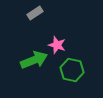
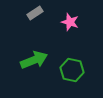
pink star: moved 13 px right, 23 px up
